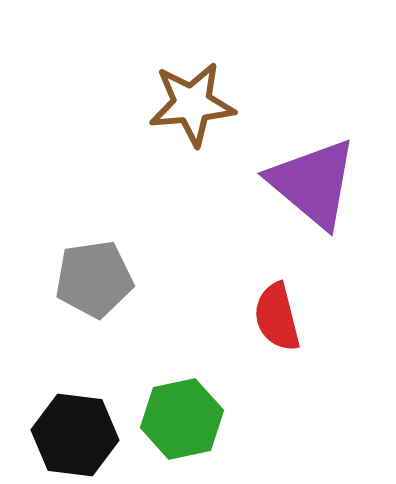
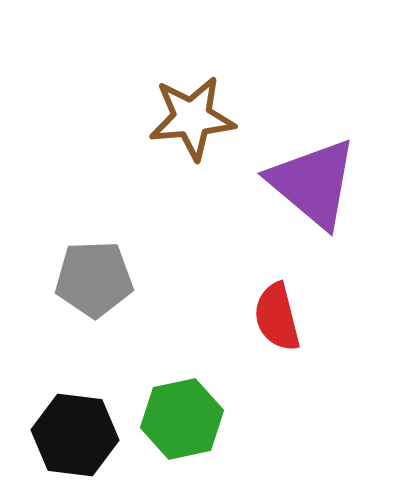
brown star: moved 14 px down
gray pentagon: rotated 6 degrees clockwise
